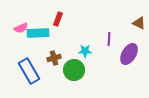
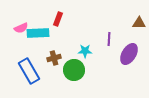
brown triangle: rotated 24 degrees counterclockwise
